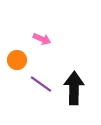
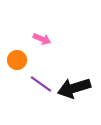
black arrow: rotated 108 degrees counterclockwise
